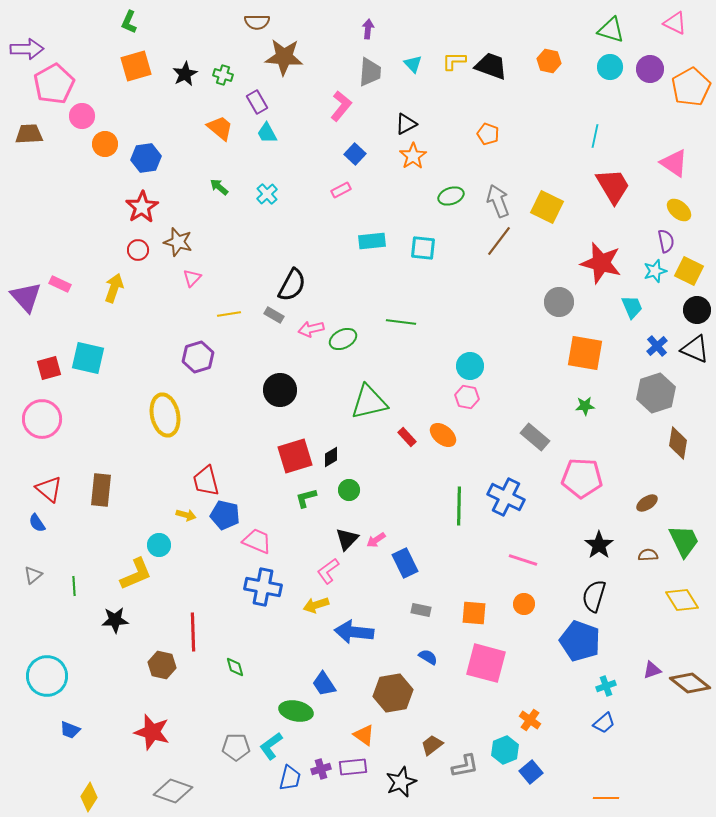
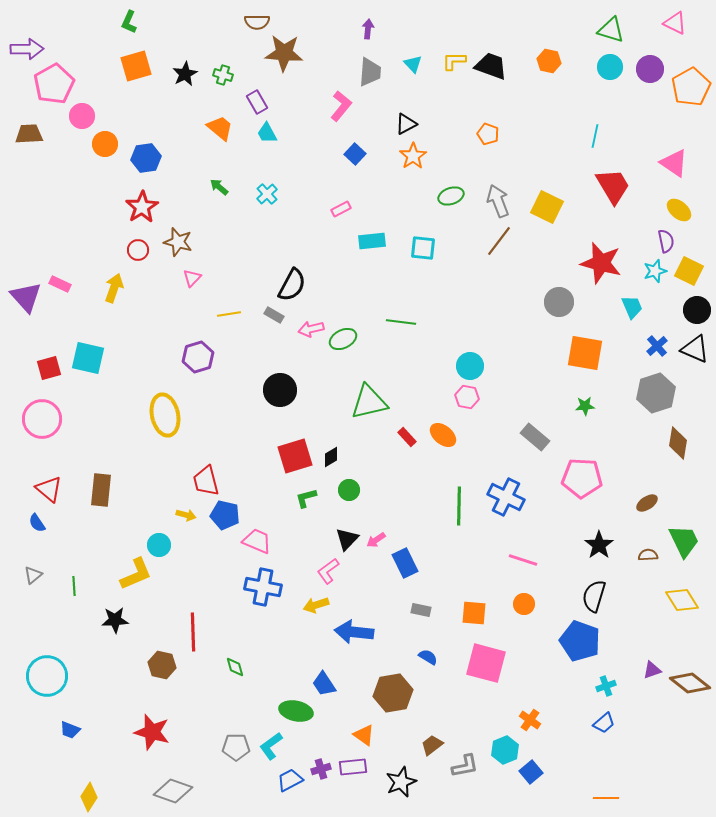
brown star at (284, 57): moved 4 px up
pink rectangle at (341, 190): moved 19 px down
blue trapezoid at (290, 778): moved 2 px down; rotated 132 degrees counterclockwise
